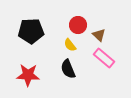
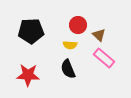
yellow semicircle: rotated 48 degrees counterclockwise
